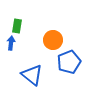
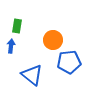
blue arrow: moved 3 px down
blue pentagon: rotated 15 degrees clockwise
